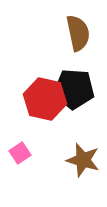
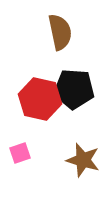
brown semicircle: moved 18 px left, 1 px up
red hexagon: moved 5 px left
pink square: rotated 15 degrees clockwise
